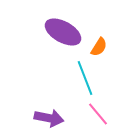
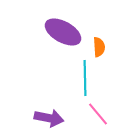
orange semicircle: rotated 36 degrees counterclockwise
cyan line: rotated 20 degrees clockwise
